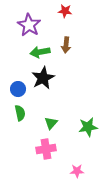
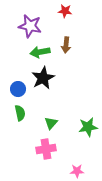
purple star: moved 1 px right, 1 px down; rotated 20 degrees counterclockwise
